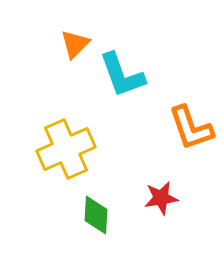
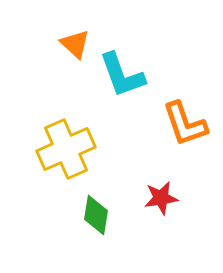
orange triangle: rotated 32 degrees counterclockwise
orange L-shape: moved 6 px left, 4 px up
green diamond: rotated 6 degrees clockwise
